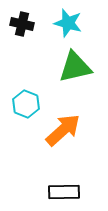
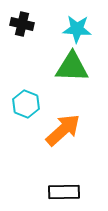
cyan star: moved 9 px right, 6 px down; rotated 12 degrees counterclockwise
green triangle: moved 3 px left; rotated 15 degrees clockwise
